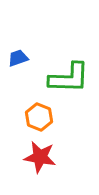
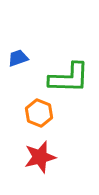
orange hexagon: moved 4 px up
red star: rotated 24 degrees counterclockwise
